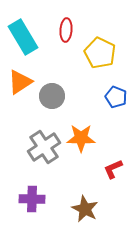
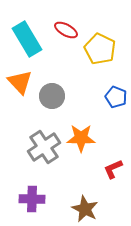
red ellipse: rotated 65 degrees counterclockwise
cyan rectangle: moved 4 px right, 2 px down
yellow pentagon: moved 4 px up
orange triangle: rotated 40 degrees counterclockwise
